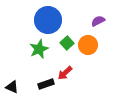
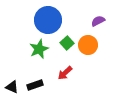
black rectangle: moved 11 px left, 1 px down
